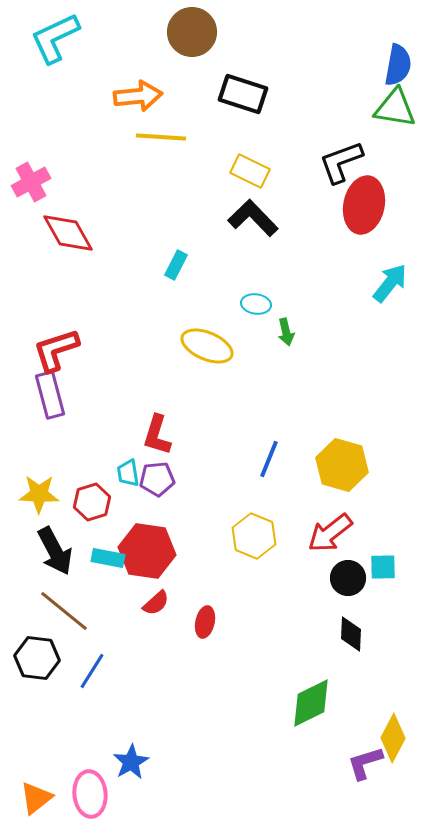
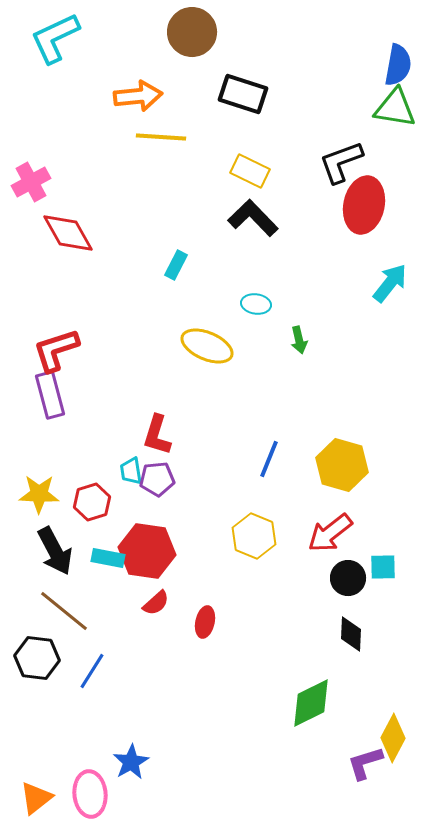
green arrow at (286, 332): moved 13 px right, 8 px down
cyan trapezoid at (128, 473): moved 3 px right, 2 px up
